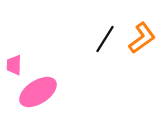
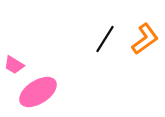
orange L-shape: moved 3 px right, 1 px down
pink trapezoid: rotated 60 degrees counterclockwise
